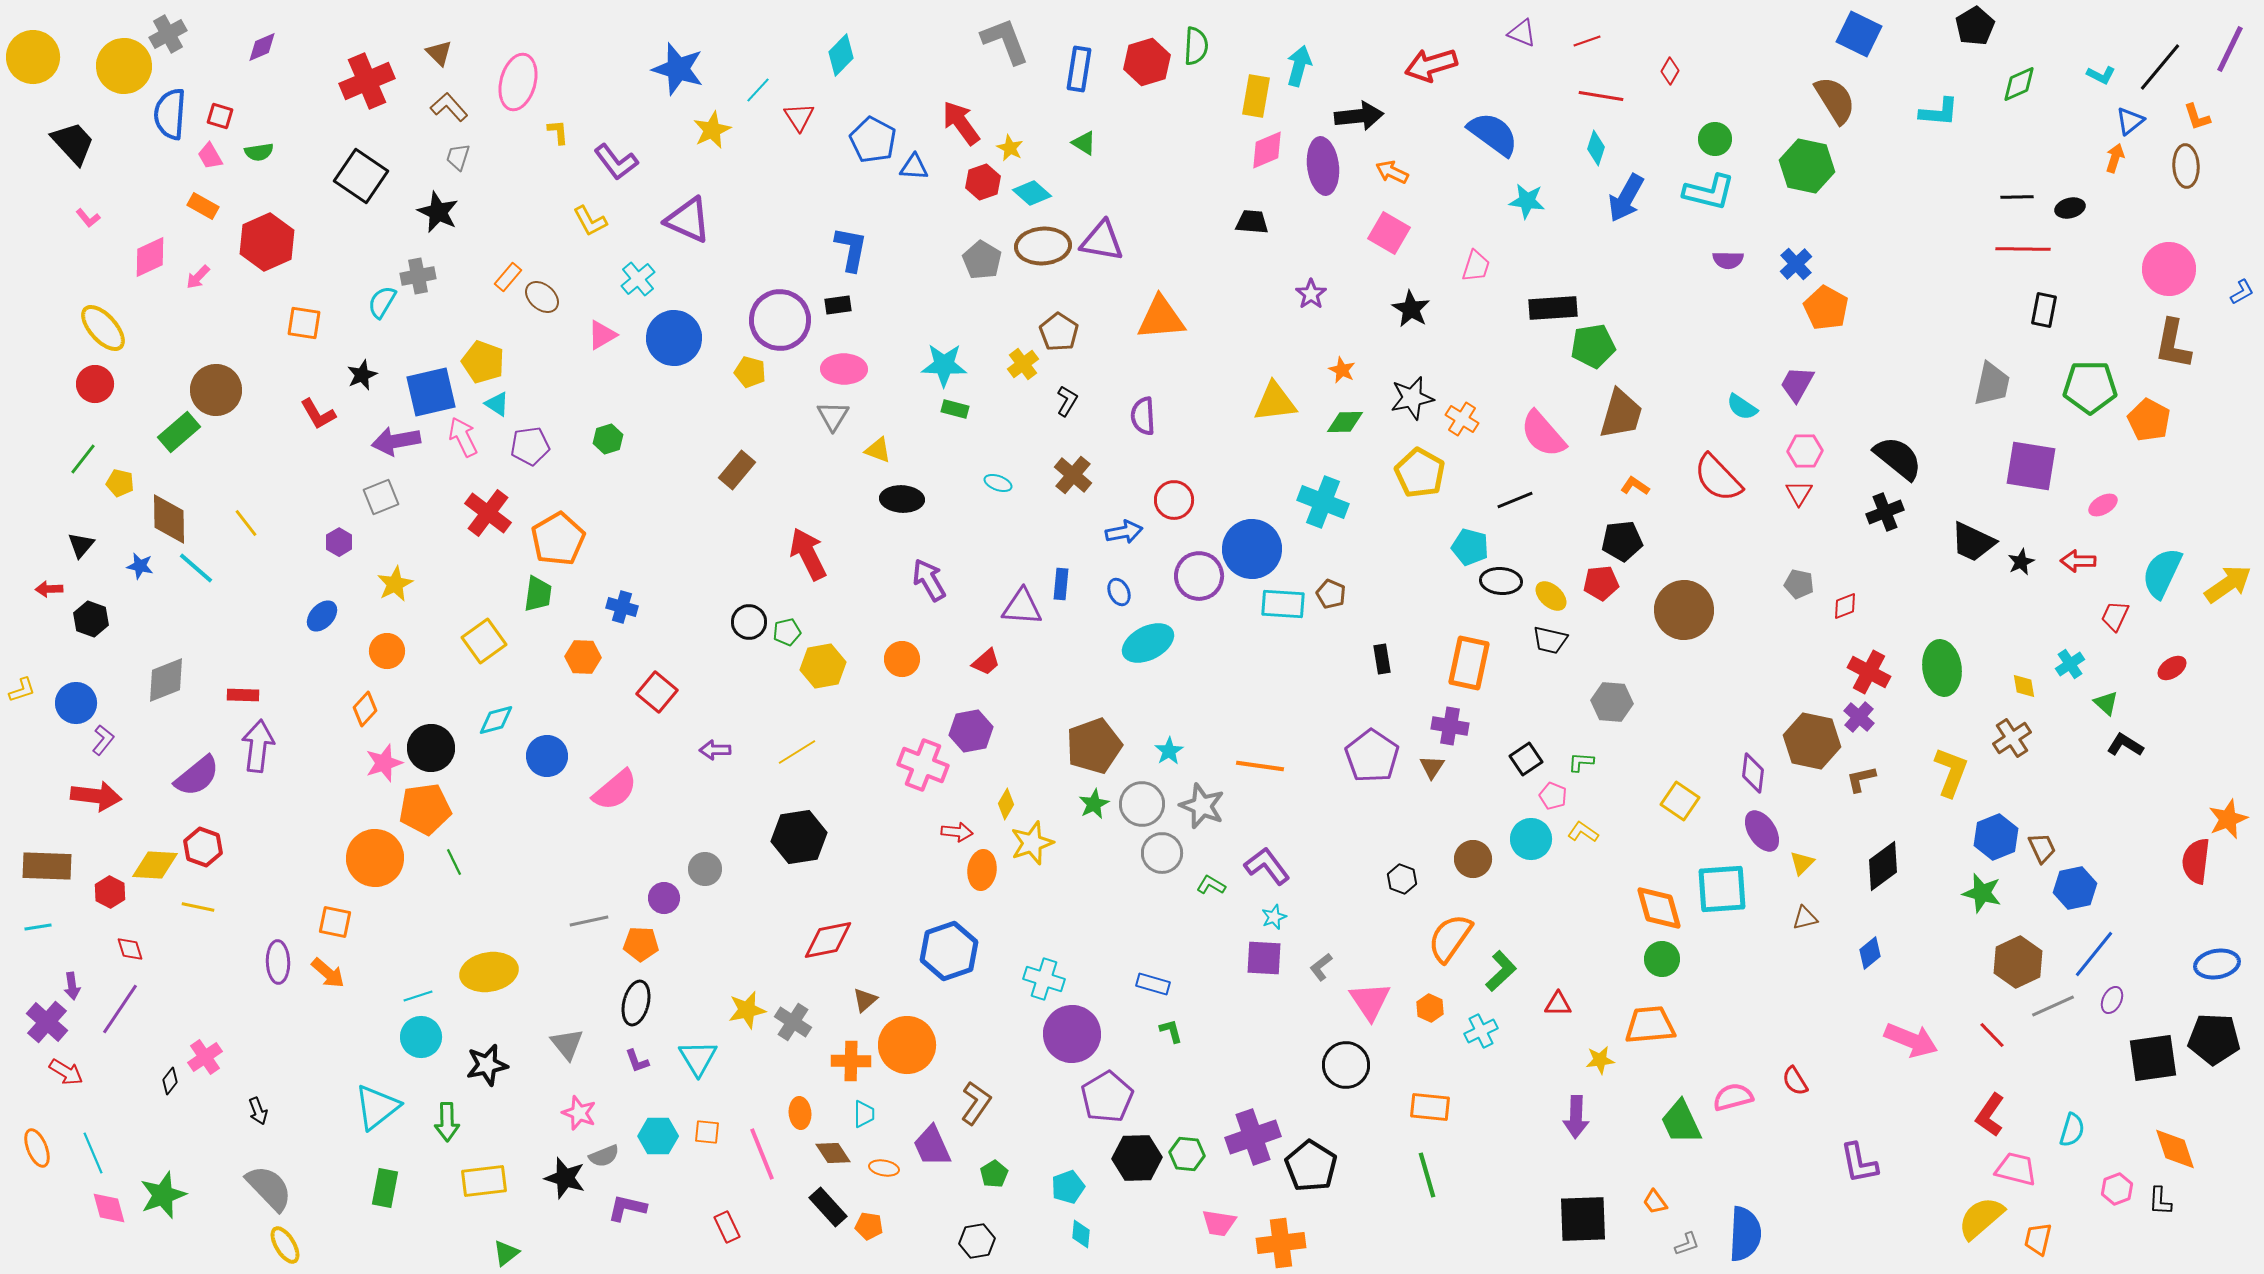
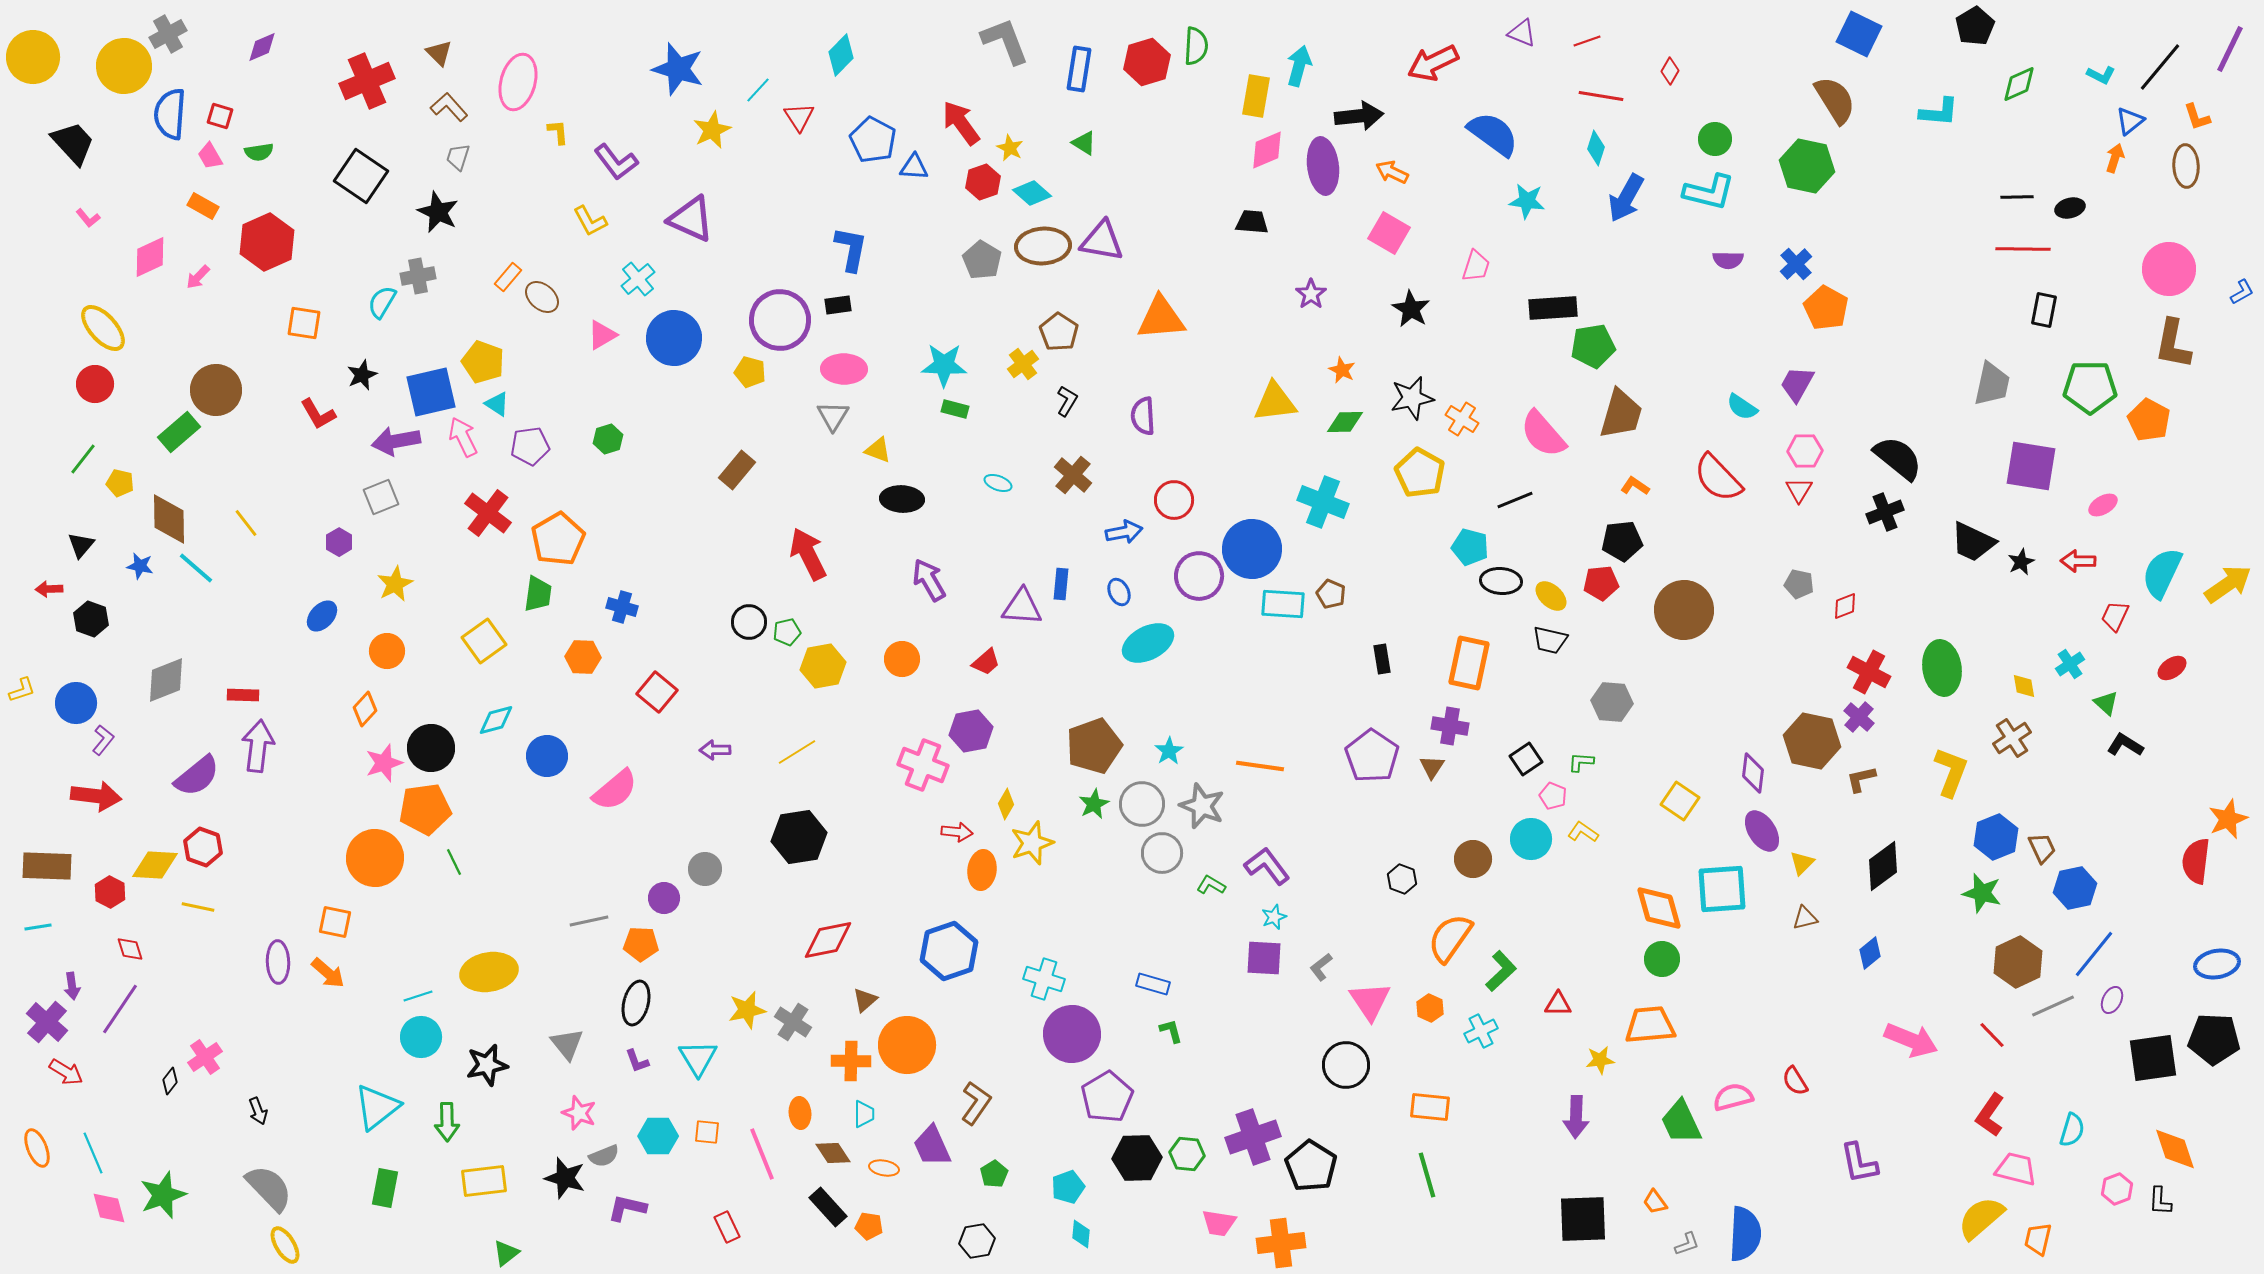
red arrow at (1431, 65): moved 2 px right, 2 px up; rotated 9 degrees counterclockwise
purple triangle at (688, 220): moved 3 px right, 1 px up
red triangle at (1799, 493): moved 3 px up
